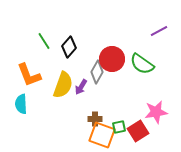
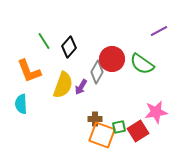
orange L-shape: moved 4 px up
